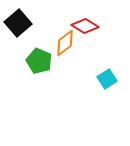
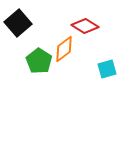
orange diamond: moved 1 px left, 6 px down
green pentagon: rotated 10 degrees clockwise
cyan square: moved 10 px up; rotated 18 degrees clockwise
